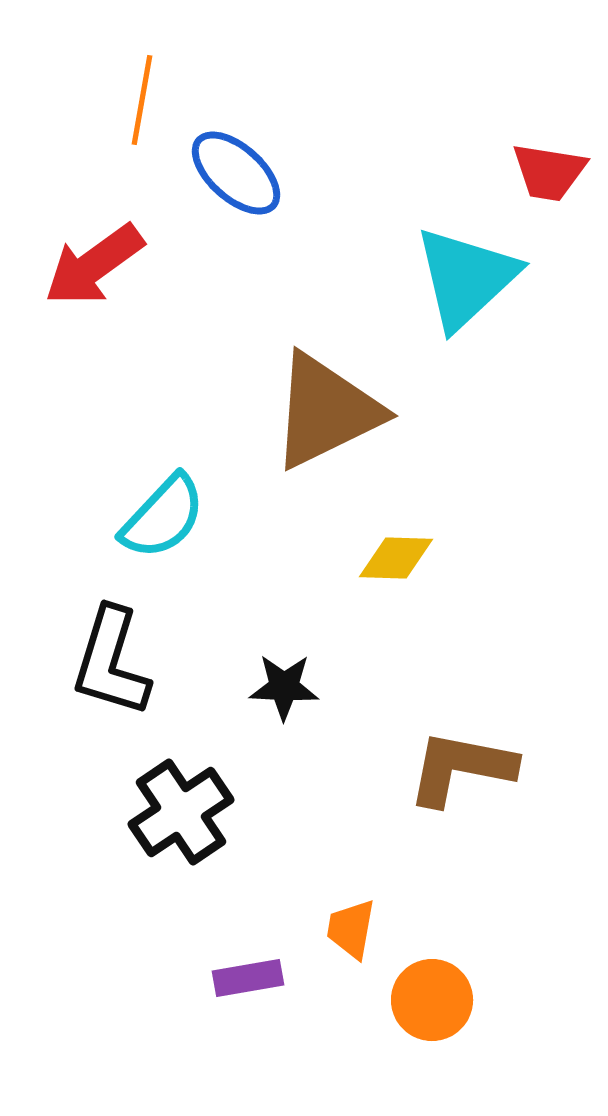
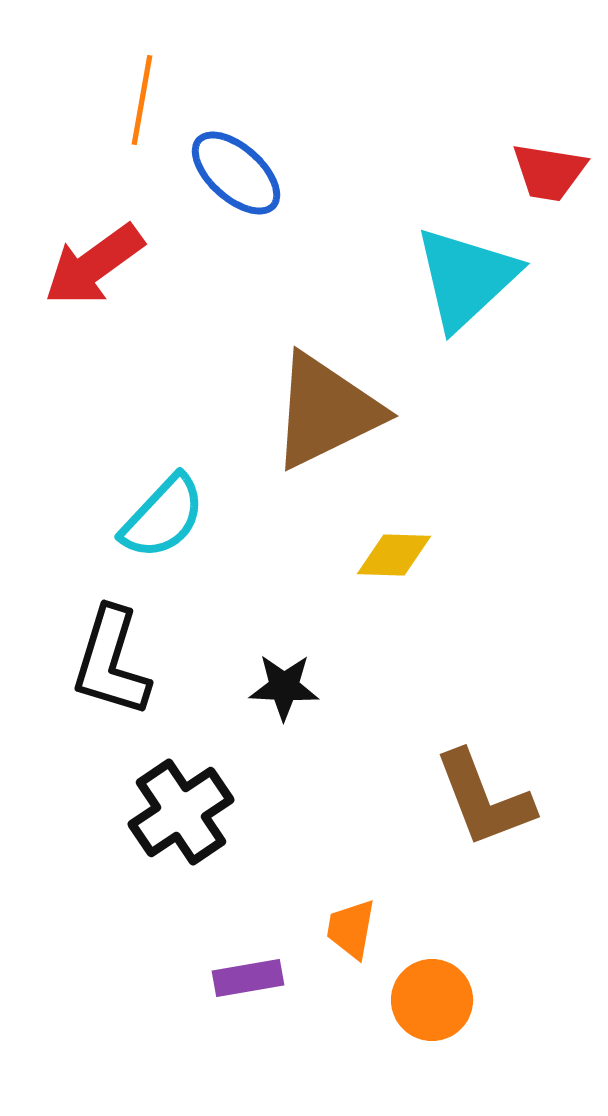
yellow diamond: moved 2 px left, 3 px up
brown L-shape: moved 23 px right, 31 px down; rotated 122 degrees counterclockwise
